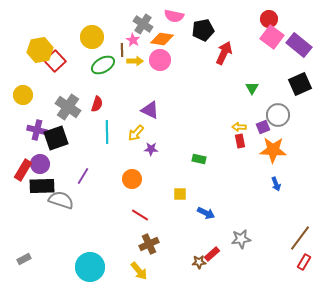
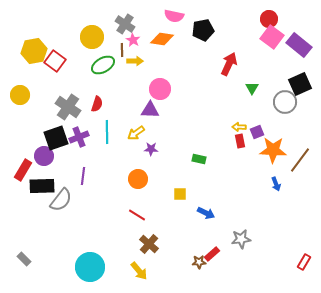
gray cross at (143, 24): moved 18 px left
yellow hexagon at (40, 50): moved 6 px left, 1 px down
red arrow at (224, 53): moved 5 px right, 11 px down
pink circle at (160, 60): moved 29 px down
red square at (55, 61): rotated 10 degrees counterclockwise
yellow circle at (23, 95): moved 3 px left
purple triangle at (150, 110): rotated 24 degrees counterclockwise
gray circle at (278, 115): moved 7 px right, 13 px up
purple square at (263, 127): moved 6 px left, 5 px down
purple cross at (37, 130): moved 42 px right, 7 px down; rotated 36 degrees counterclockwise
yellow arrow at (136, 133): rotated 12 degrees clockwise
purple circle at (40, 164): moved 4 px right, 8 px up
purple line at (83, 176): rotated 24 degrees counterclockwise
orange circle at (132, 179): moved 6 px right
gray semicircle at (61, 200): rotated 110 degrees clockwise
red line at (140, 215): moved 3 px left
brown line at (300, 238): moved 78 px up
brown cross at (149, 244): rotated 24 degrees counterclockwise
gray rectangle at (24, 259): rotated 72 degrees clockwise
